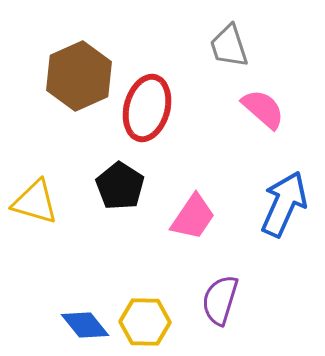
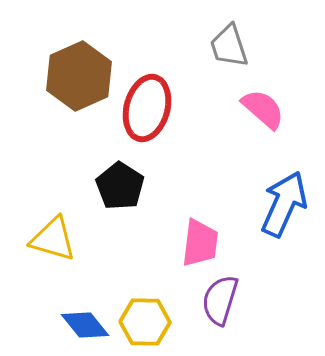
yellow triangle: moved 18 px right, 37 px down
pink trapezoid: moved 7 px right, 26 px down; rotated 27 degrees counterclockwise
